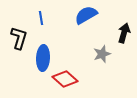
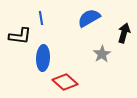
blue semicircle: moved 3 px right, 3 px down
black L-shape: moved 1 px right, 2 px up; rotated 80 degrees clockwise
gray star: rotated 12 degrees counterclockwise
red diamond: moved 3 px down
